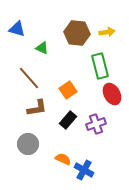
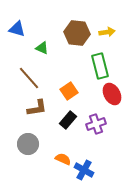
orange square: moved 1 px right, 1 px down
